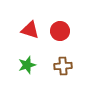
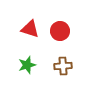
red triangle: moved 1 px up
